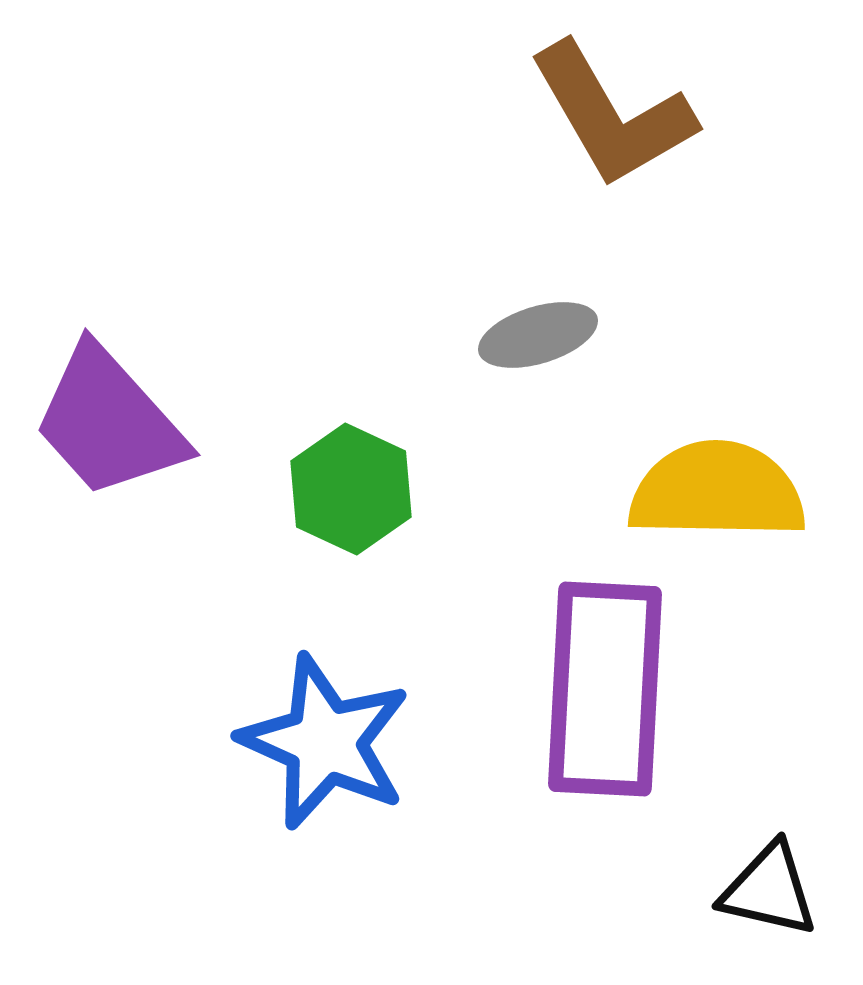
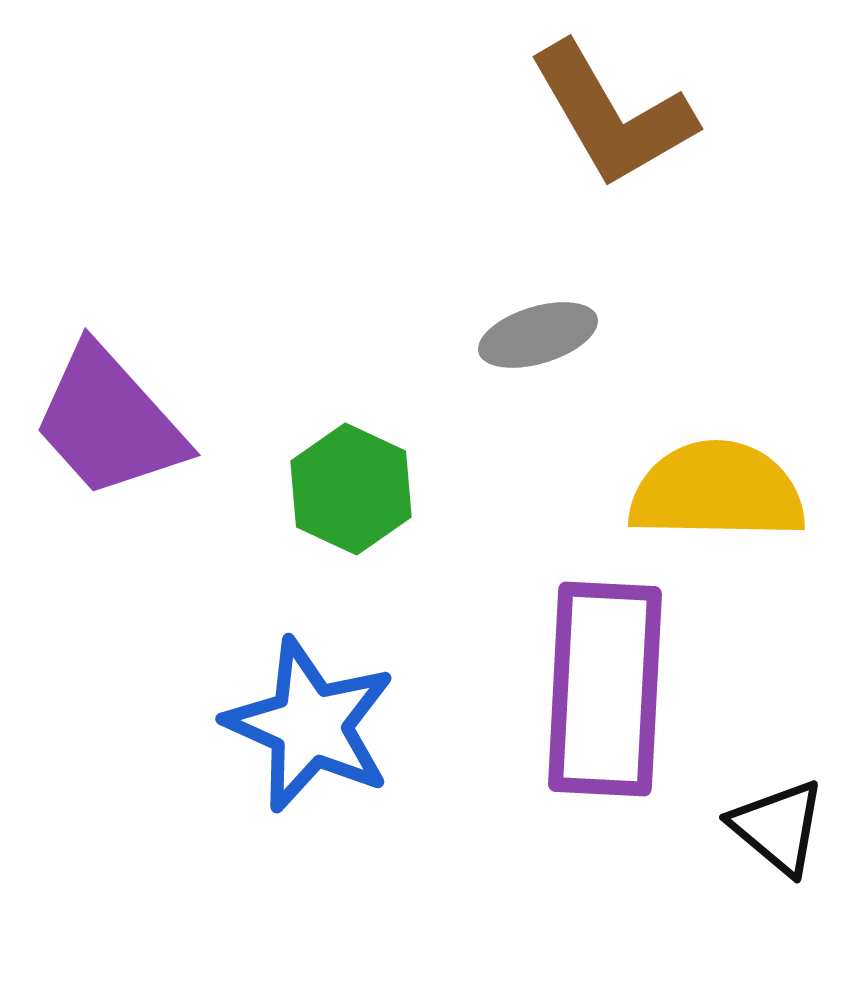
blue star: moved 15 px left, 17 px up
black triangle: moved 9 px right, 63 px up; rotated 27 degrees clockwise
